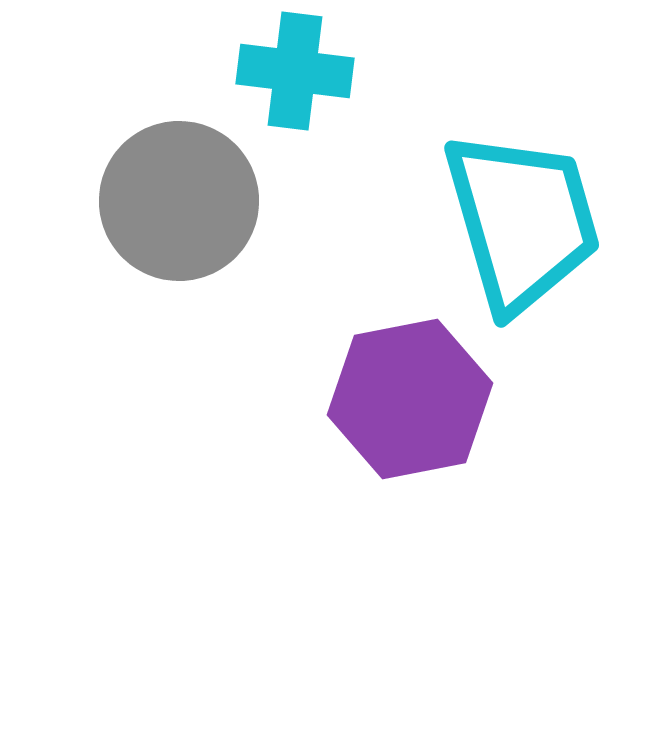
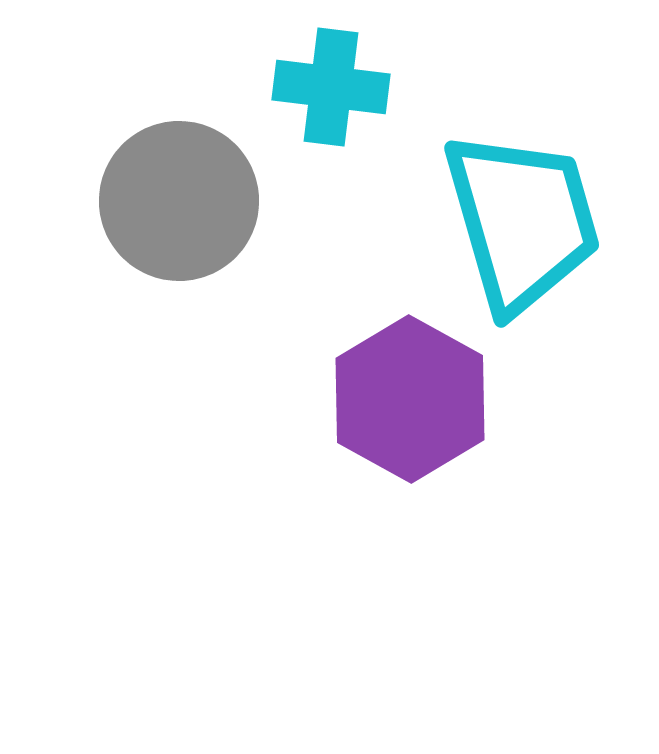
cyan cross: moved 36 px right, 16 px down
purple hexagon: rotated 20 degrees counterclockwise
